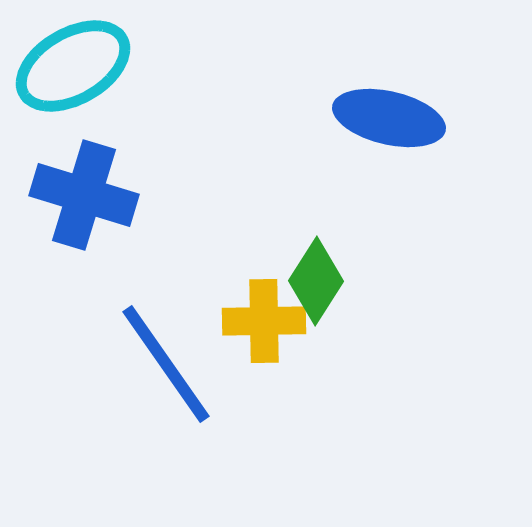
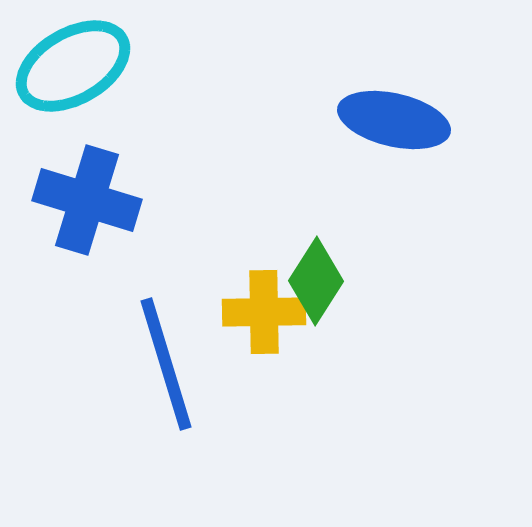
blue ellipse: moved 5 px right, 2 px down
blue cross: moved 3 px right, 5 px down
yellow cross: moved 9 px up
blue line: rotated 18 degrees clockwise
